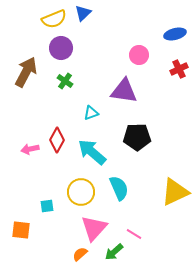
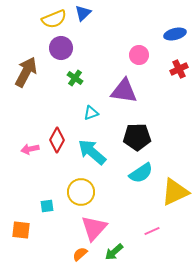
green cross: moved 10 px right, 3 px up
cyan semicircle: moved 22 px right, 15 px up; rotated 80 degrees clockwise
pink line: moved 18 px right, 3 px up; rotated 56 degrees counterclockwise
